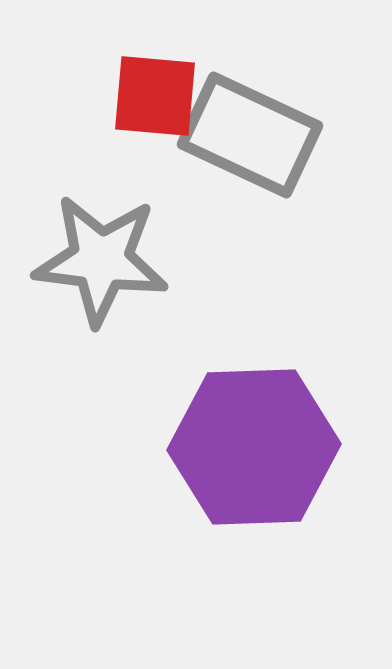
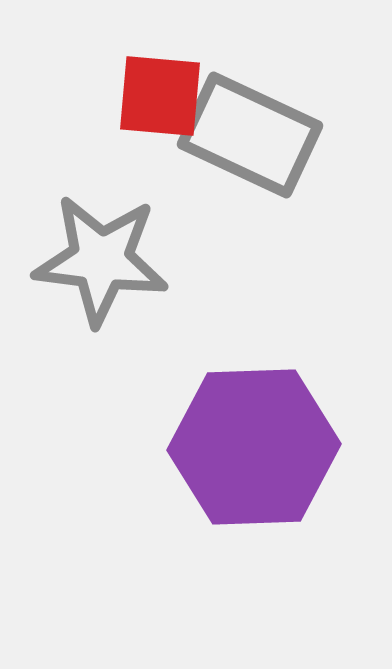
red square: moved 5 px right
